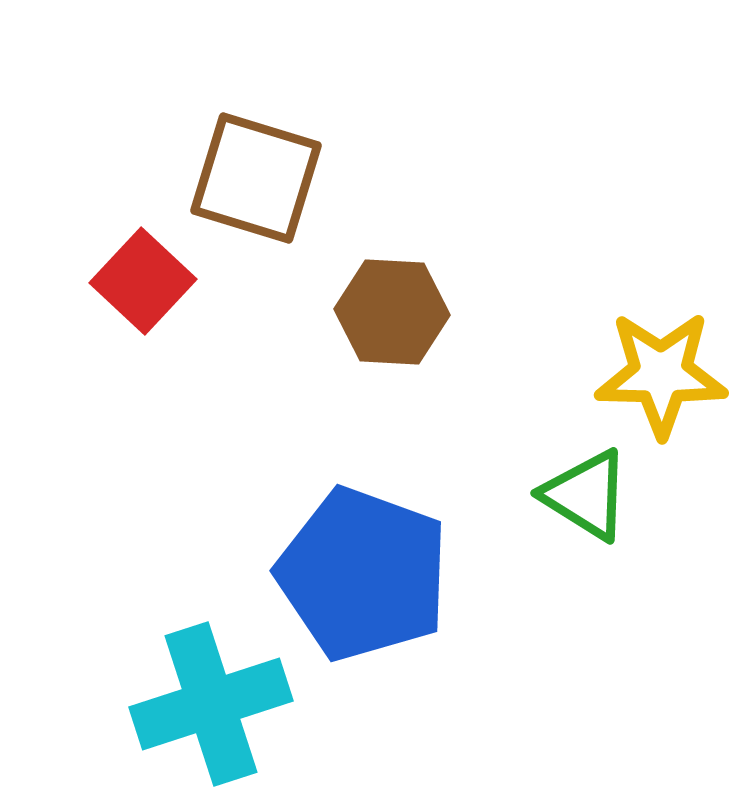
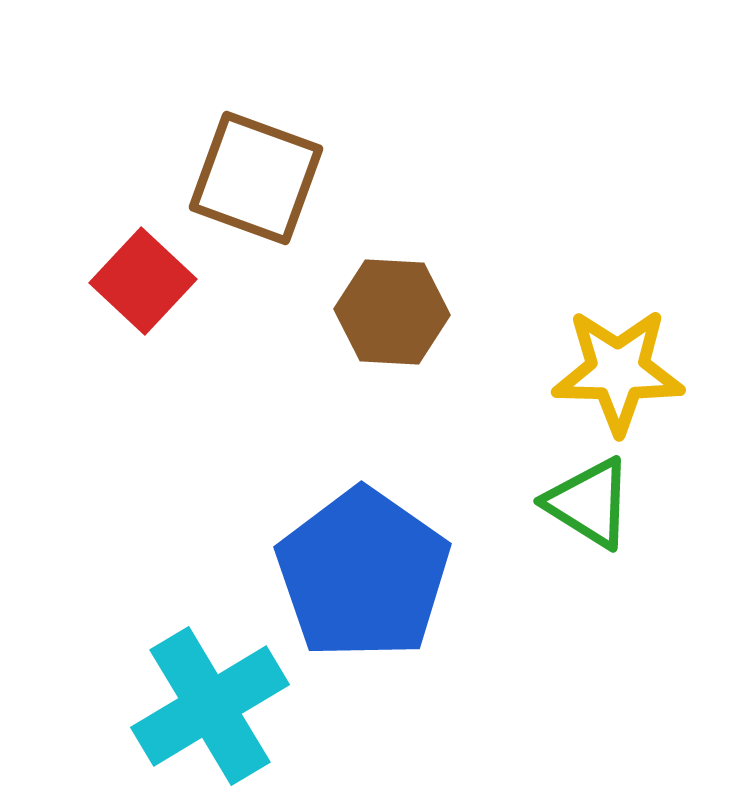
brown square: rotated 3 degrees clockwise
yellow star: moved 43 px left, 3 px up
green triangle: moved 3 px right, 8 px down
blue pentagon: rotated 15 degrees clockwise
cyan cross: moved 1 px left, 2 px down; rotated 13 degrees counterclockwise
